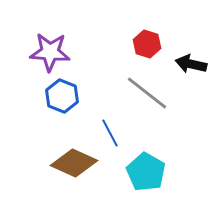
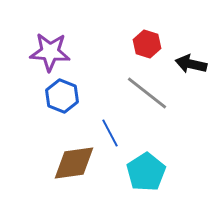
brown diamond: rotated 33 degrees counterclockwise
cyan pentagon: rotated 9 degrees clockwise
